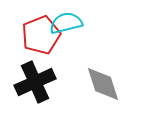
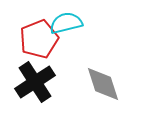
red pentagon: moved 2 px left, 4 px down
black cross: rotated 9 degrees counterclockwise
